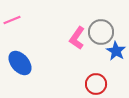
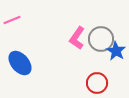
gray circle: moved 7 px down
red circle: moved 1 px right, 1 px up
